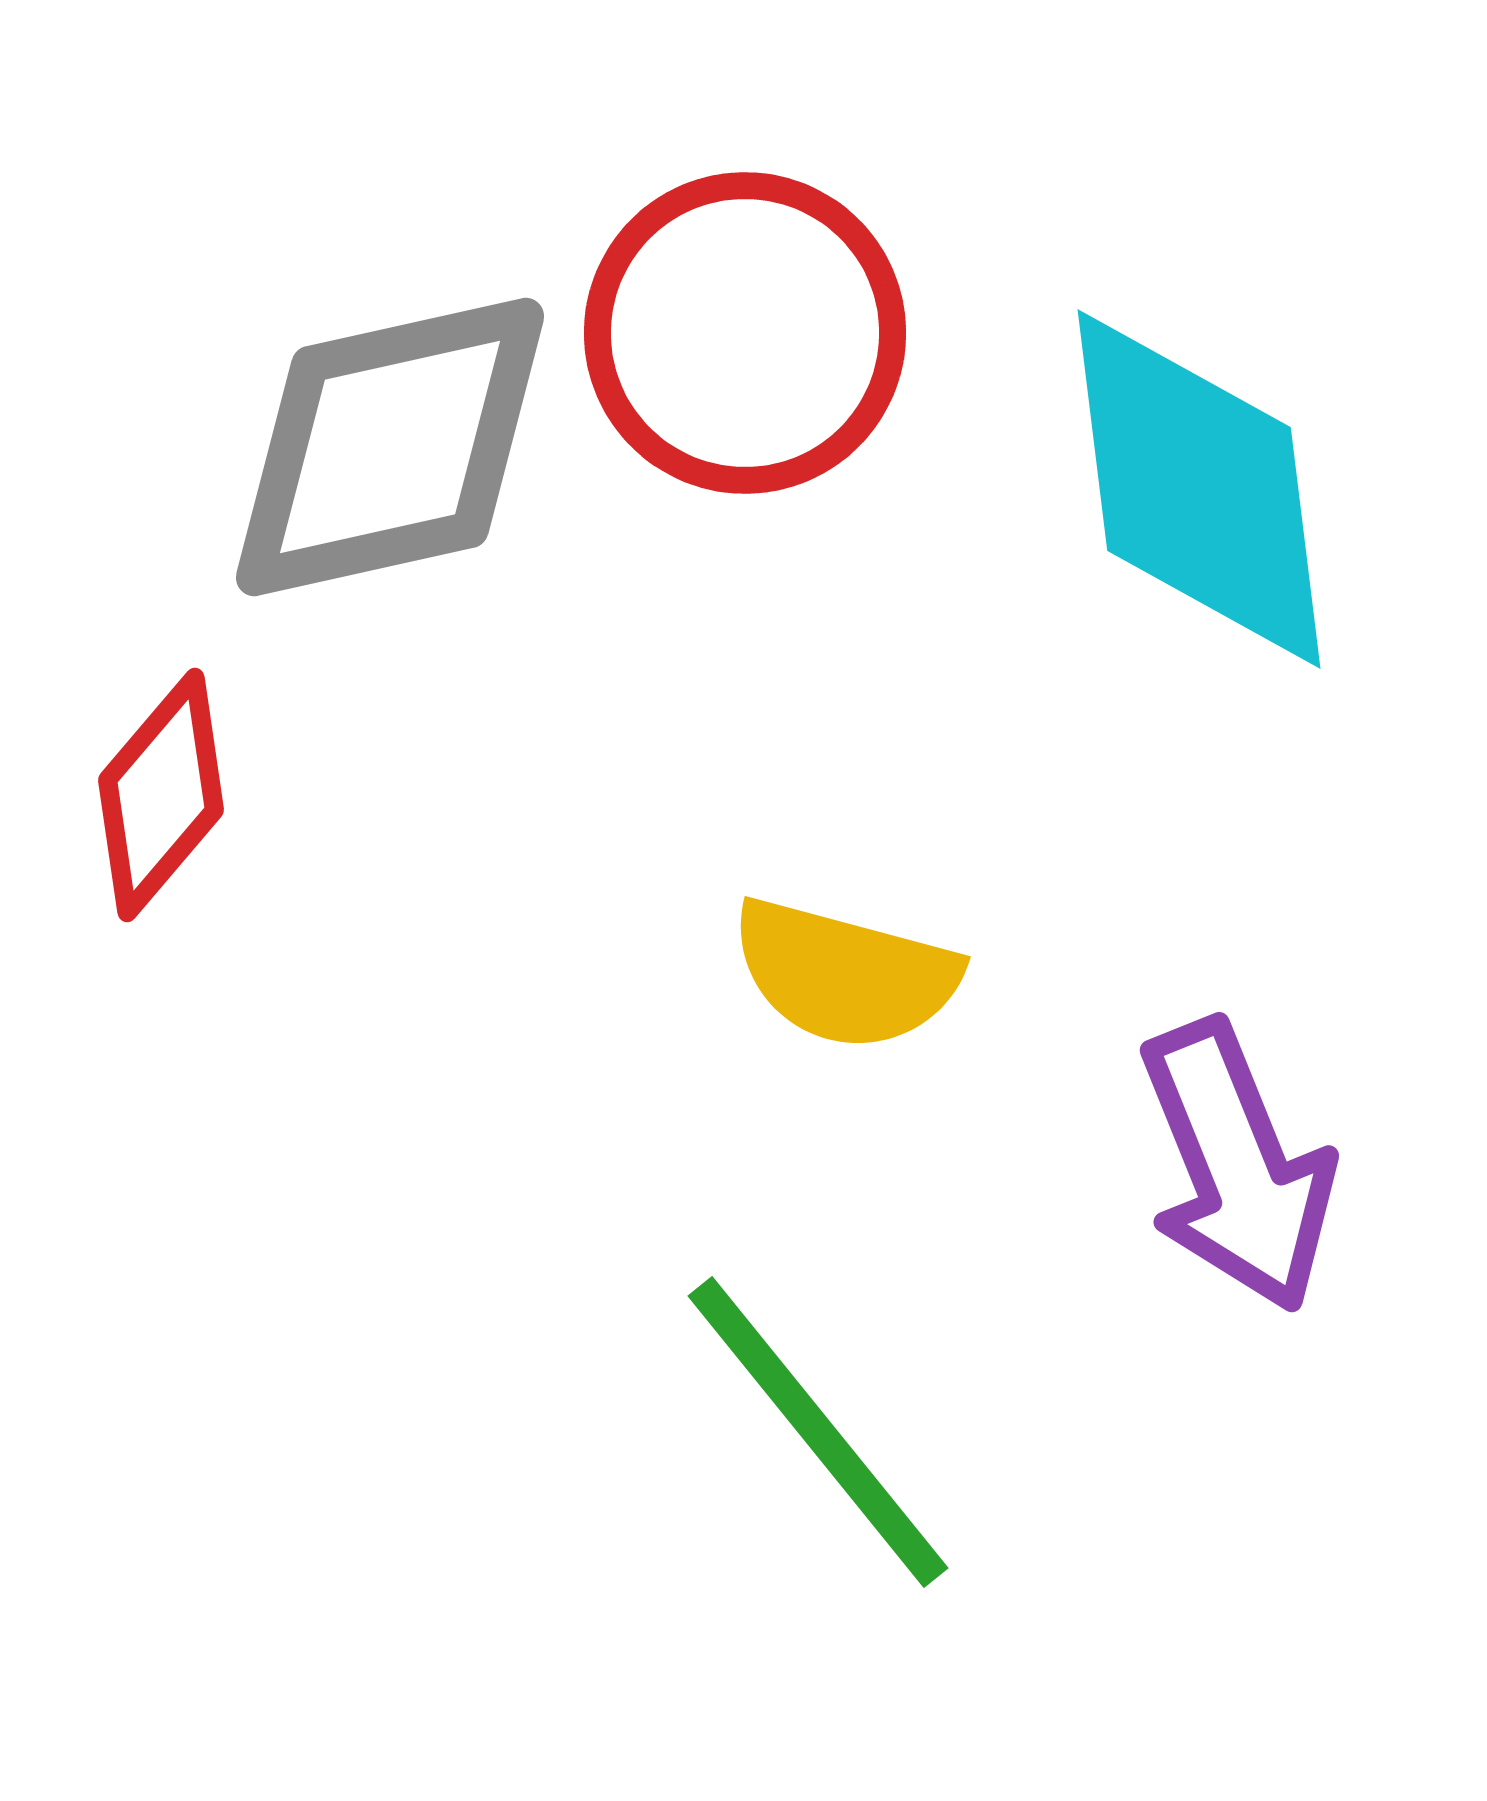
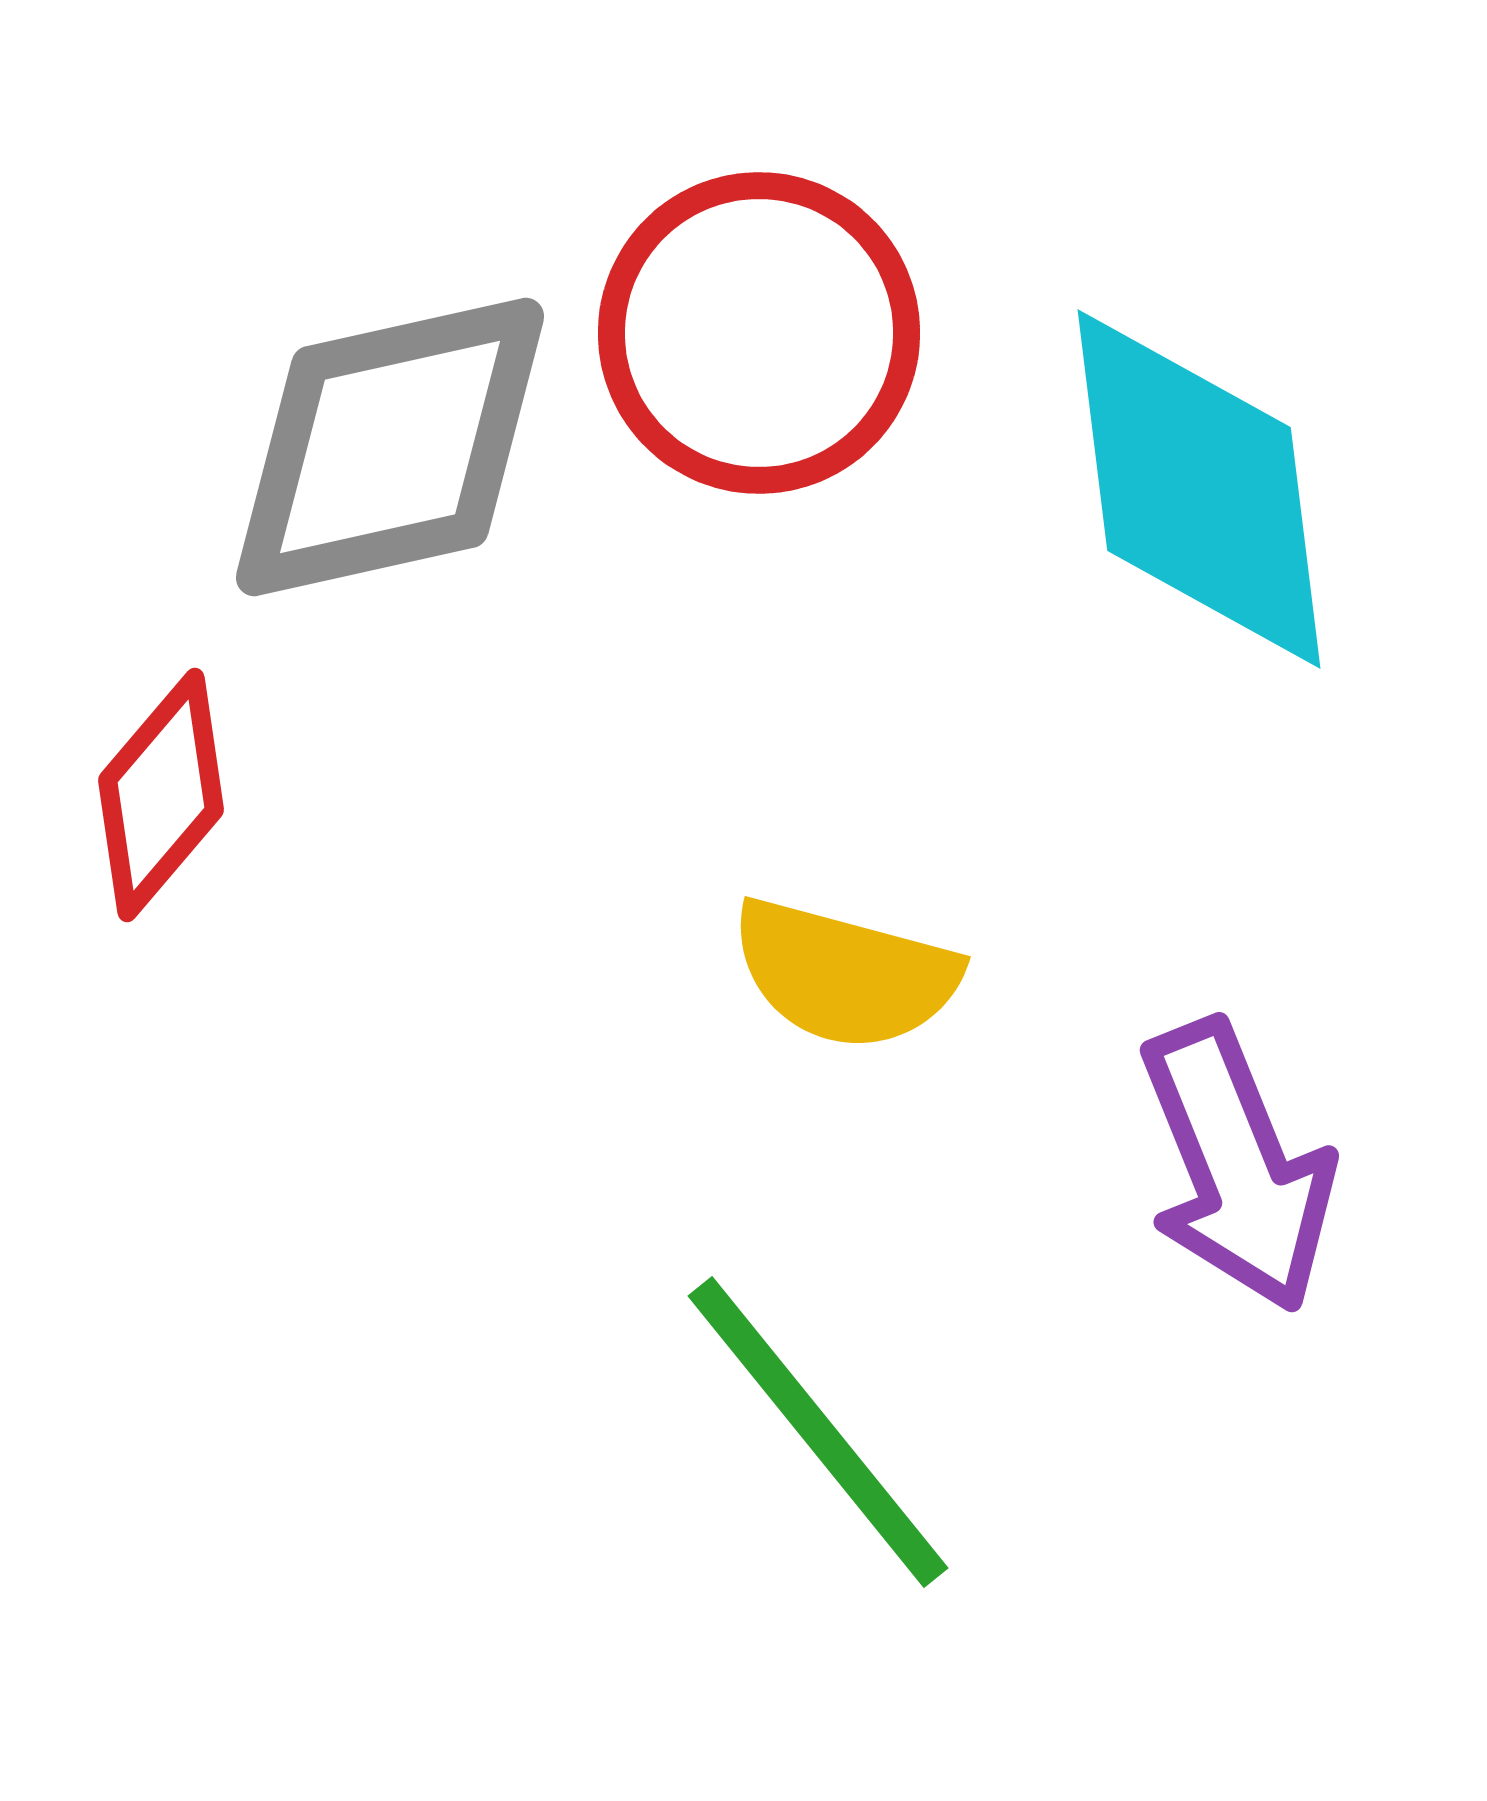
red circle: moved 14 px right
